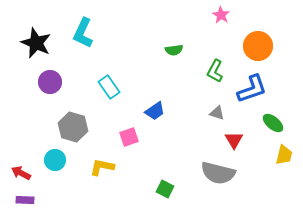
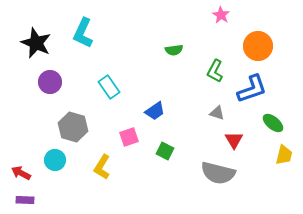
yellow L-shape: rotated 70 degrees counterclockwise
green square: moved 38 px up
